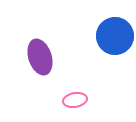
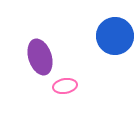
pink ellipse: moved 10 px left, 14 px up
